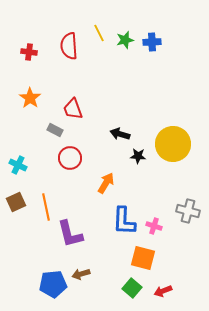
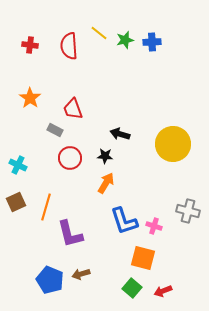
yellow line: rotated 24 degrees counterclockwise
red cross: moved 1 px right, 7 px up
black star: moved 33 px left
orange line: rotated 28 degrees clockwise
blue L-shape: rotated 20 degrees counterclockwise
blue pentagon: moved 3 px left, 4 px up; rotated 28 degrees clockwise
